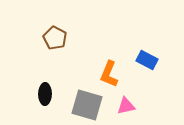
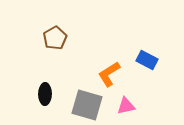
brown pentagon: rotated 15 degrees clockwise
orange L-shape: rotated 36 degrees clockwise
